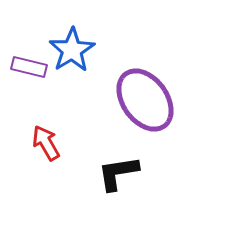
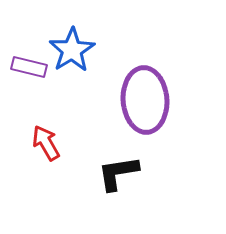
purple ellipse: rotated 32 degrees clockwise
